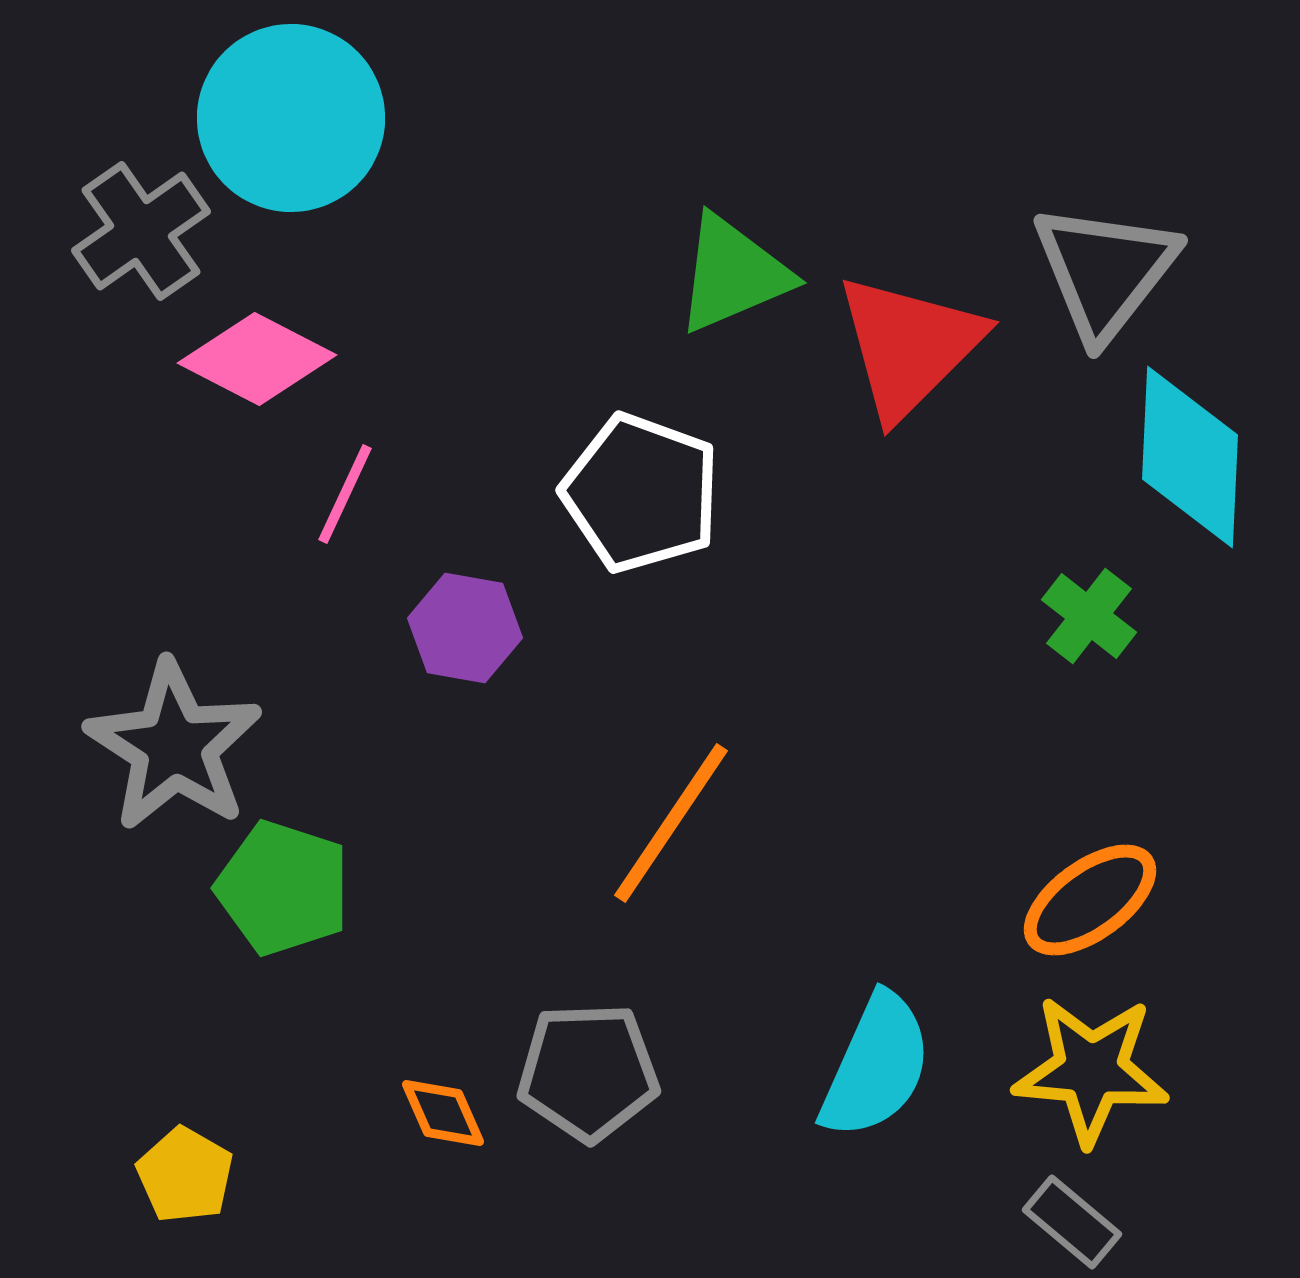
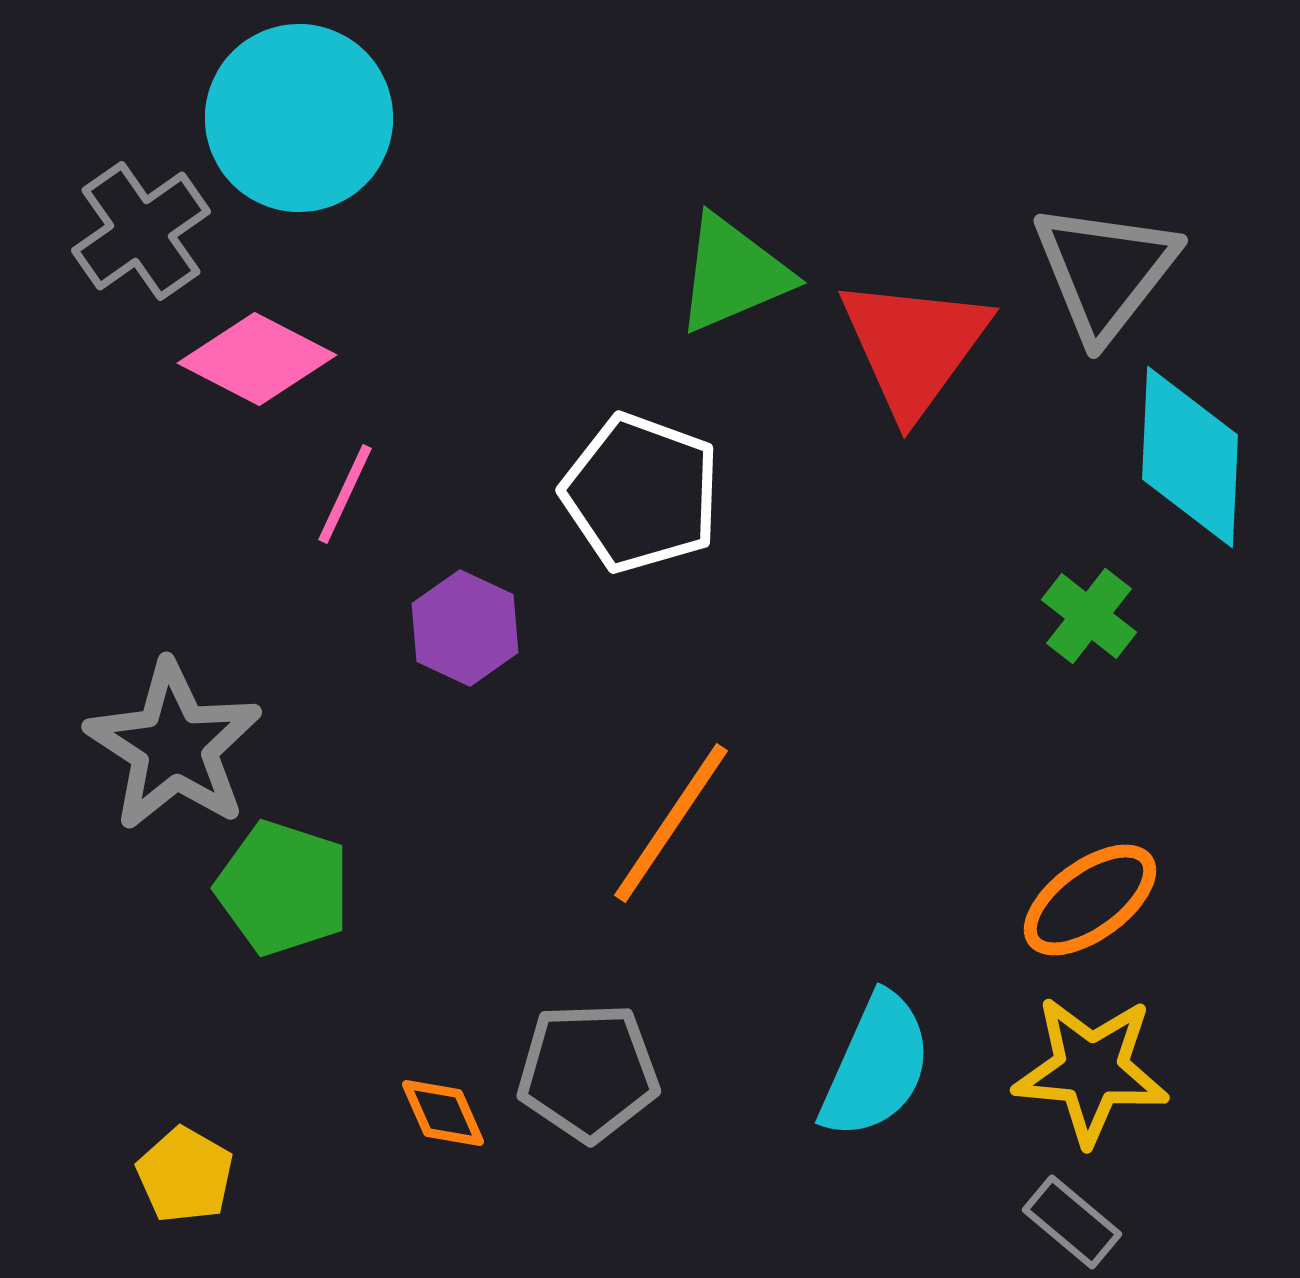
cyan circle: moved 8 px right
red triangle: moved 5 px right; rotated 9 degrees counterclockwise
purple hexagon: rotated 15 degrees clockwise
